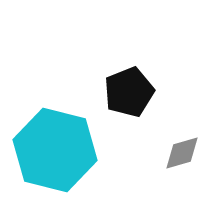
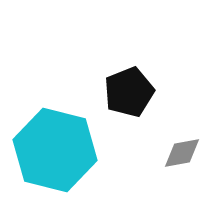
gray diamond: rotated 6 degrees clockwise
